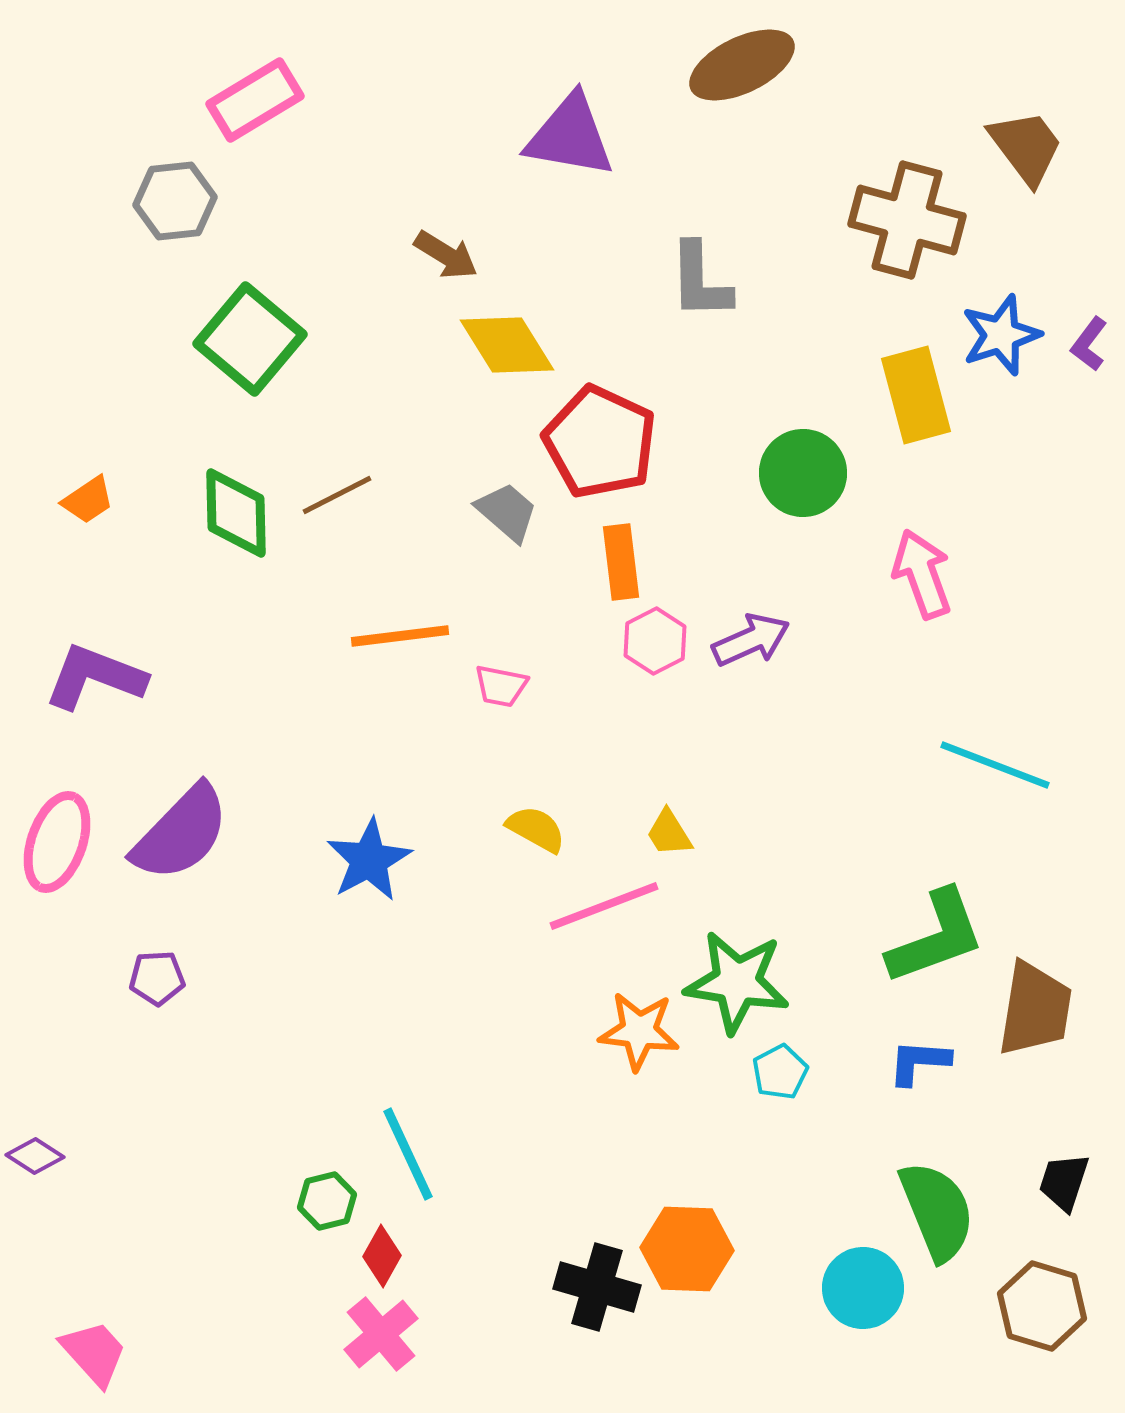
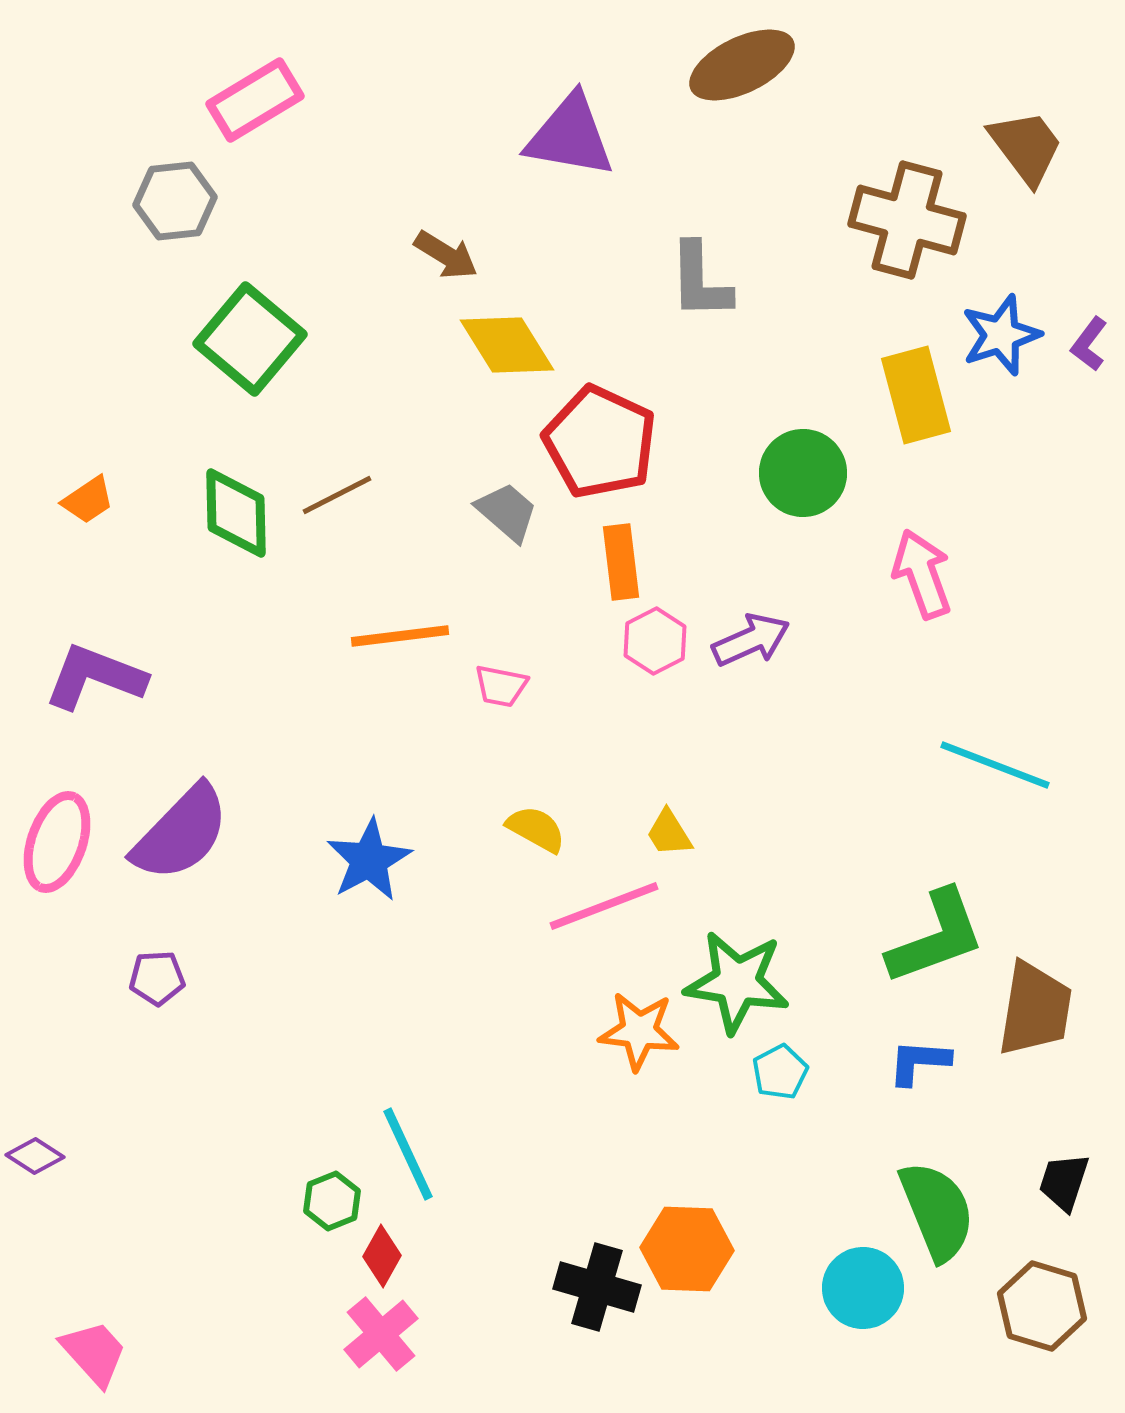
green hexagon at (327, 1201): moved 5 px right; rotated 8 degrees counterclockwise
